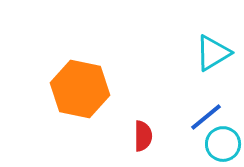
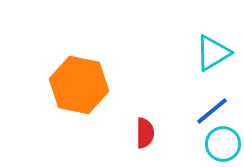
orange hexagon: moved 1 px left, 4 px up
blue line: moved 6 px right, 6 px up
red semicircle: moved 2 px right, 3 px up
